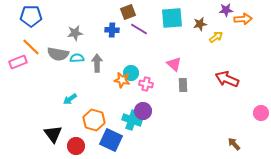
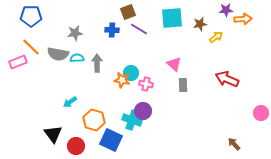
cyan arrow: moved 3 px down
